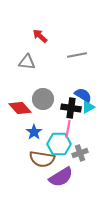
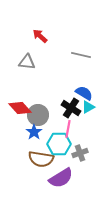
gray line: moved 4 px right; rotated 24 degrees clockwise
blue semicircle: moved 1 px right, 2 px up
gray circle: moved 5 px left, 16 px down
black cross: rotated 24 degrees clockwise
brown semicircle: moved 1 px left
purple semicircle: moved 1 px down
